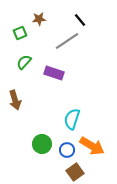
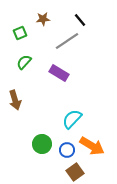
brown star: moved 4 px right
purple rectangle: moved 5 px right; rotated 12 degrees clockwise
cyan semicircle: rotated 25 degrees clockwise
